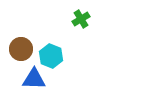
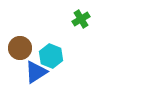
brown circle: moved 1 px left, 1 px up
blue triangle: moved 2 px right, 7 px up; rotated 35 degrees counterclockwise
